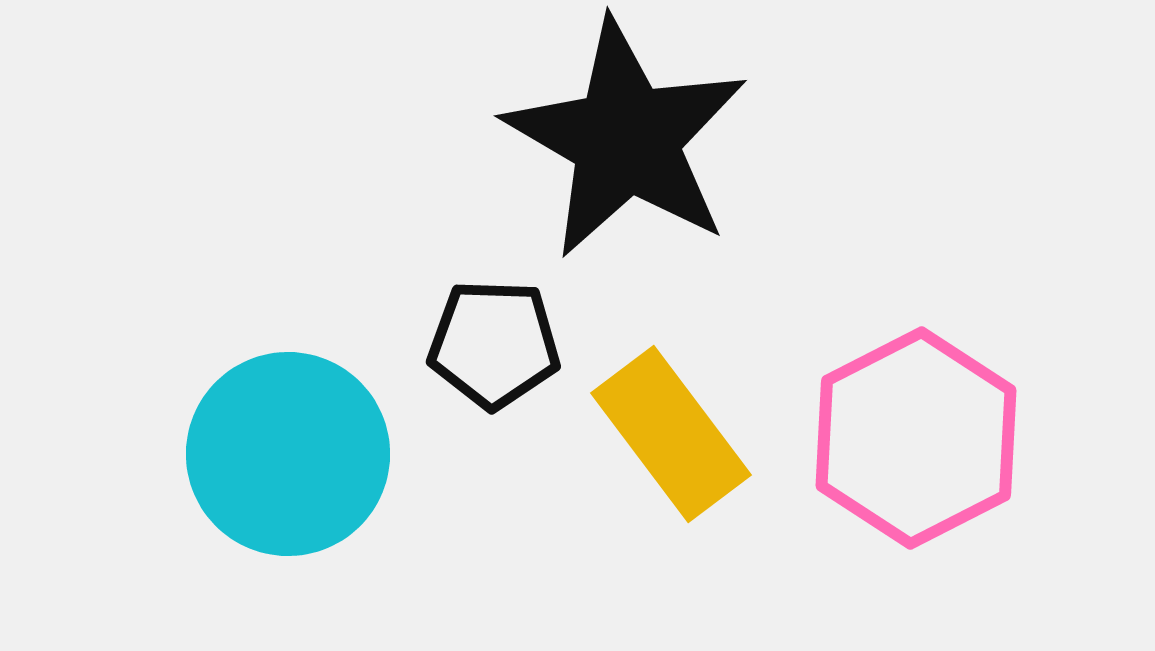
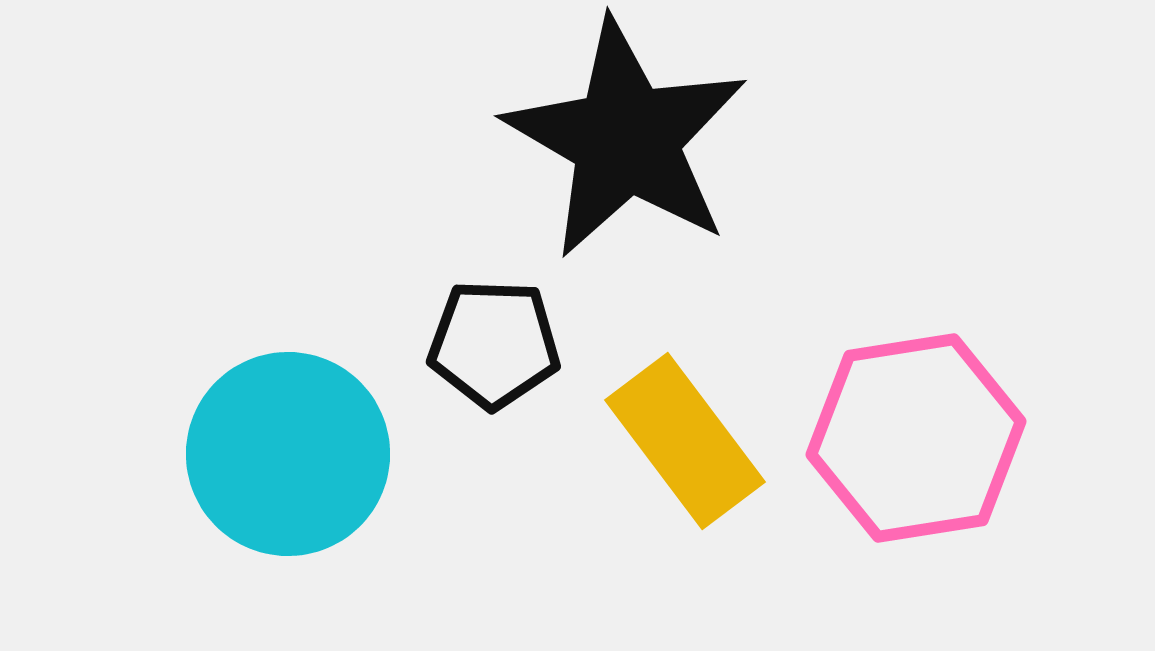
yellow rectangle: moved 14 px right, 7 px down
pink hexagon: rotated 18 degrees clockwise
